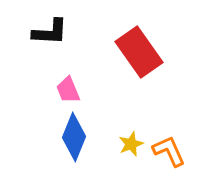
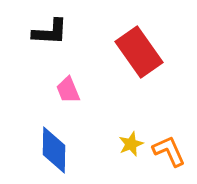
blue diamond: moved 20 px left, 13 px down; rotated 21 degrees counterclockwise
